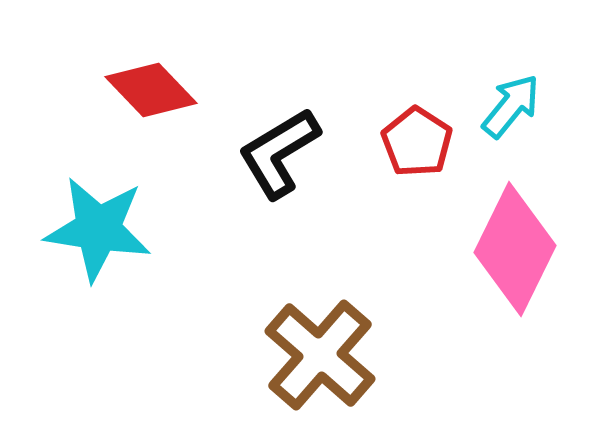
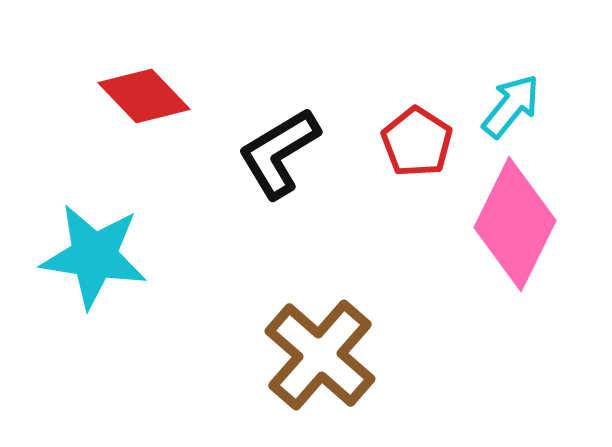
red diamond: moved 7 px left, 6 px down
cyan star: moved 4 px left, 27 px down
pink diamond: moved 25 px up
